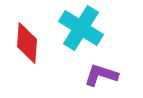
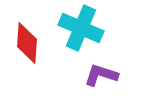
cyan cross: rotated 9 degrees counterclockwise
